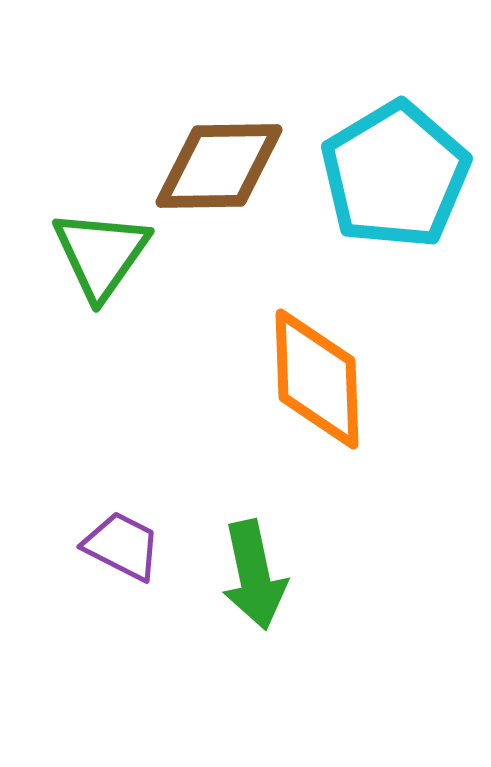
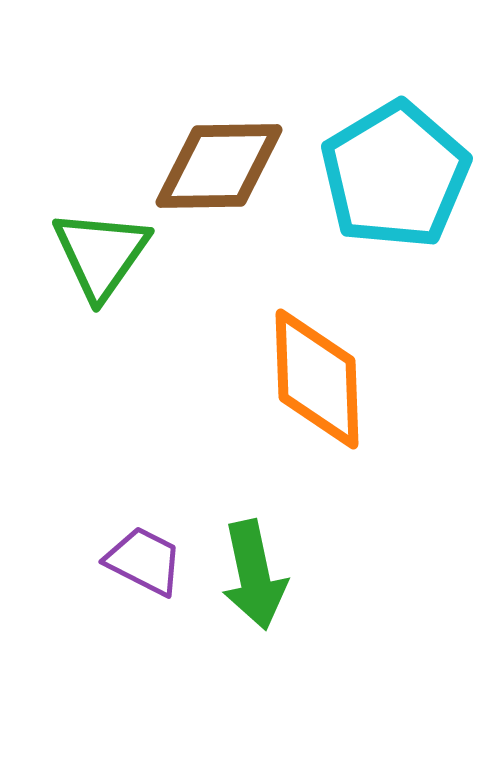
purple trapezoid: moved 22 px right, 15 px down
